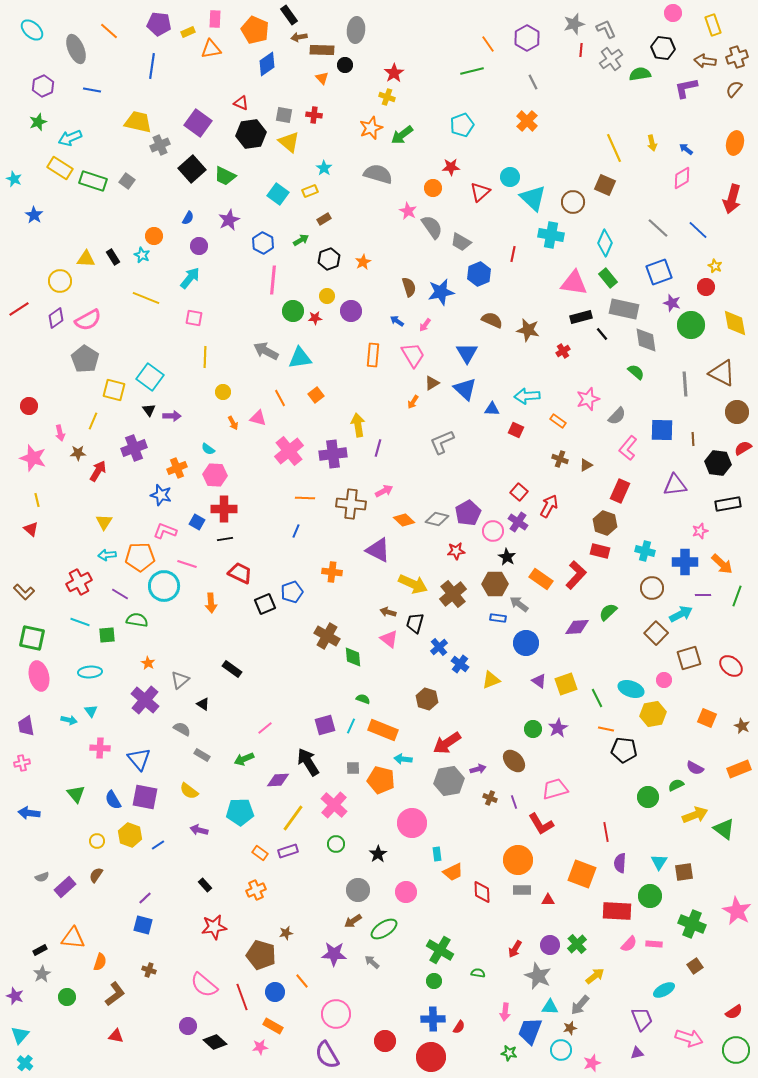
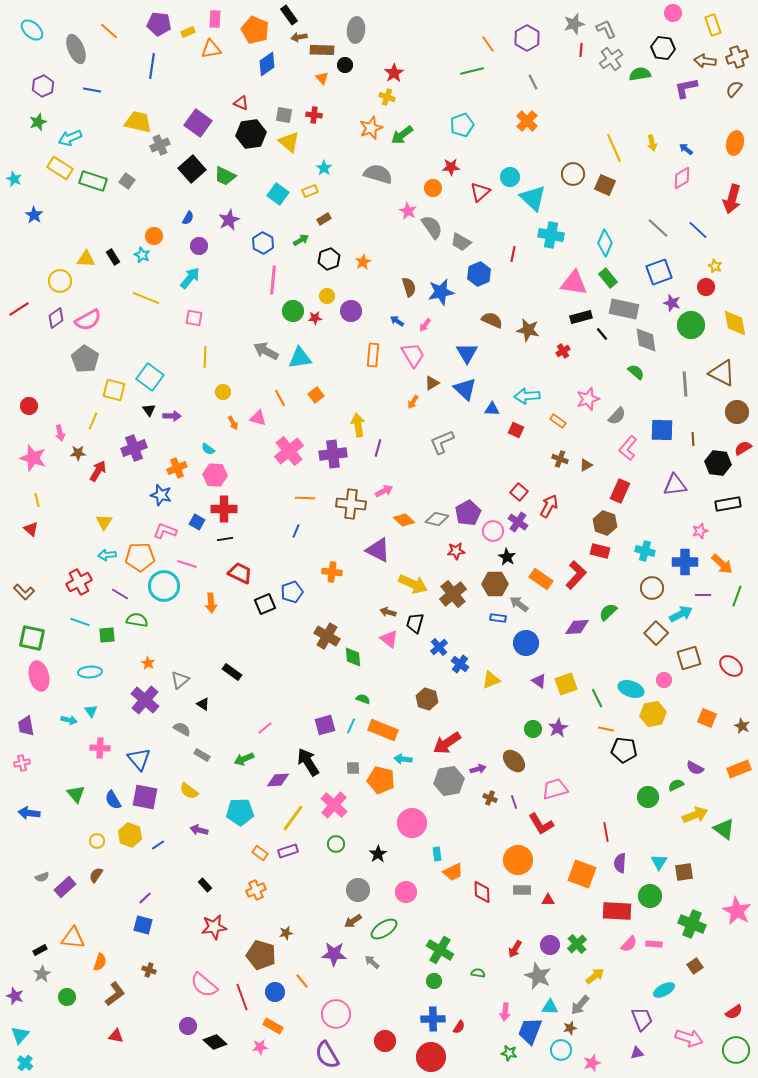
brown circle at (573, 202): moved 28 px up
black rectangle at (232, 669): moved 3 px down
